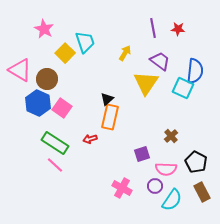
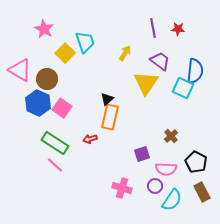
pink cross: rotated 12 degrees counterclockwise
